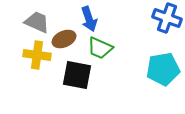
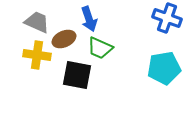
cyan pentagon: moved 1 px right, 1 px up
